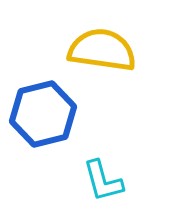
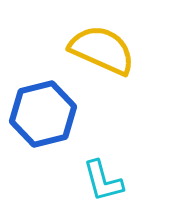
yellow semicircle: rotated 16 degrees clockwise
